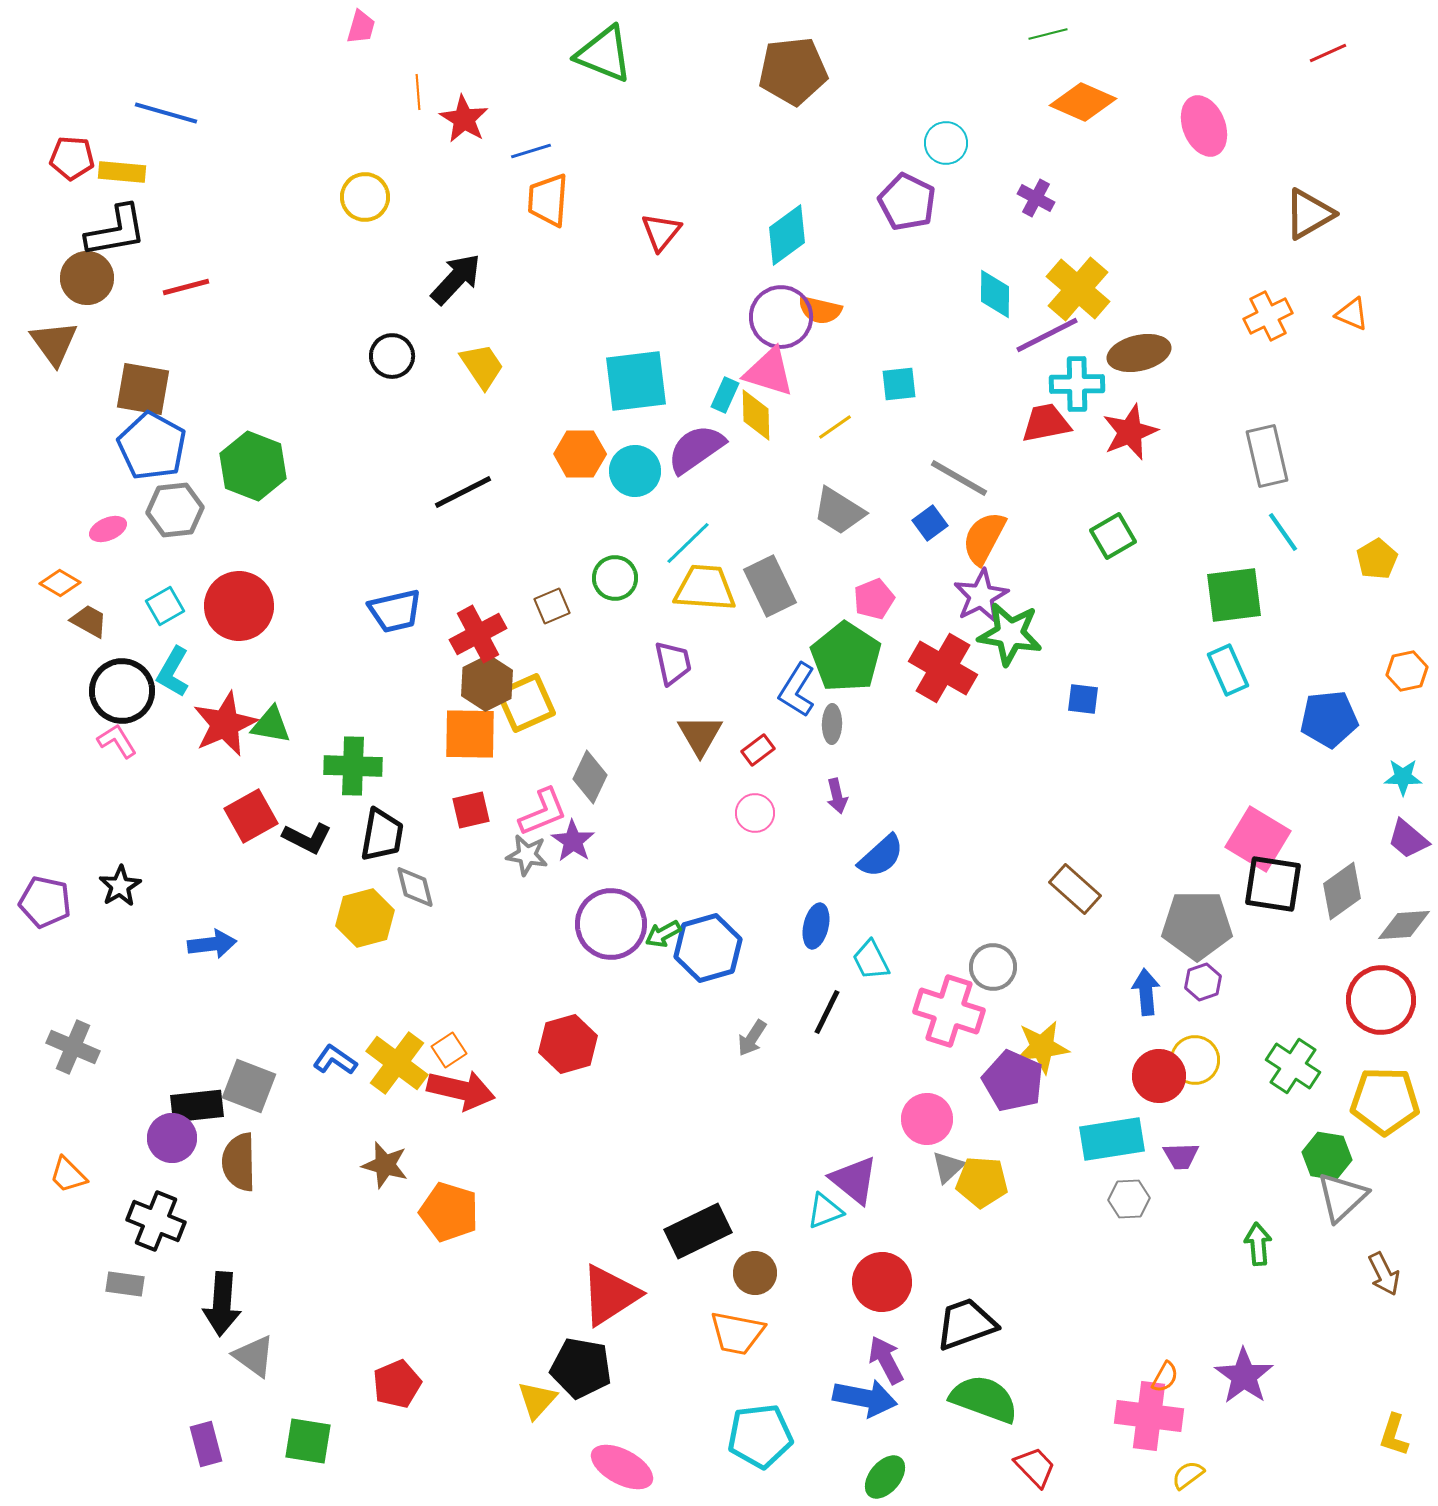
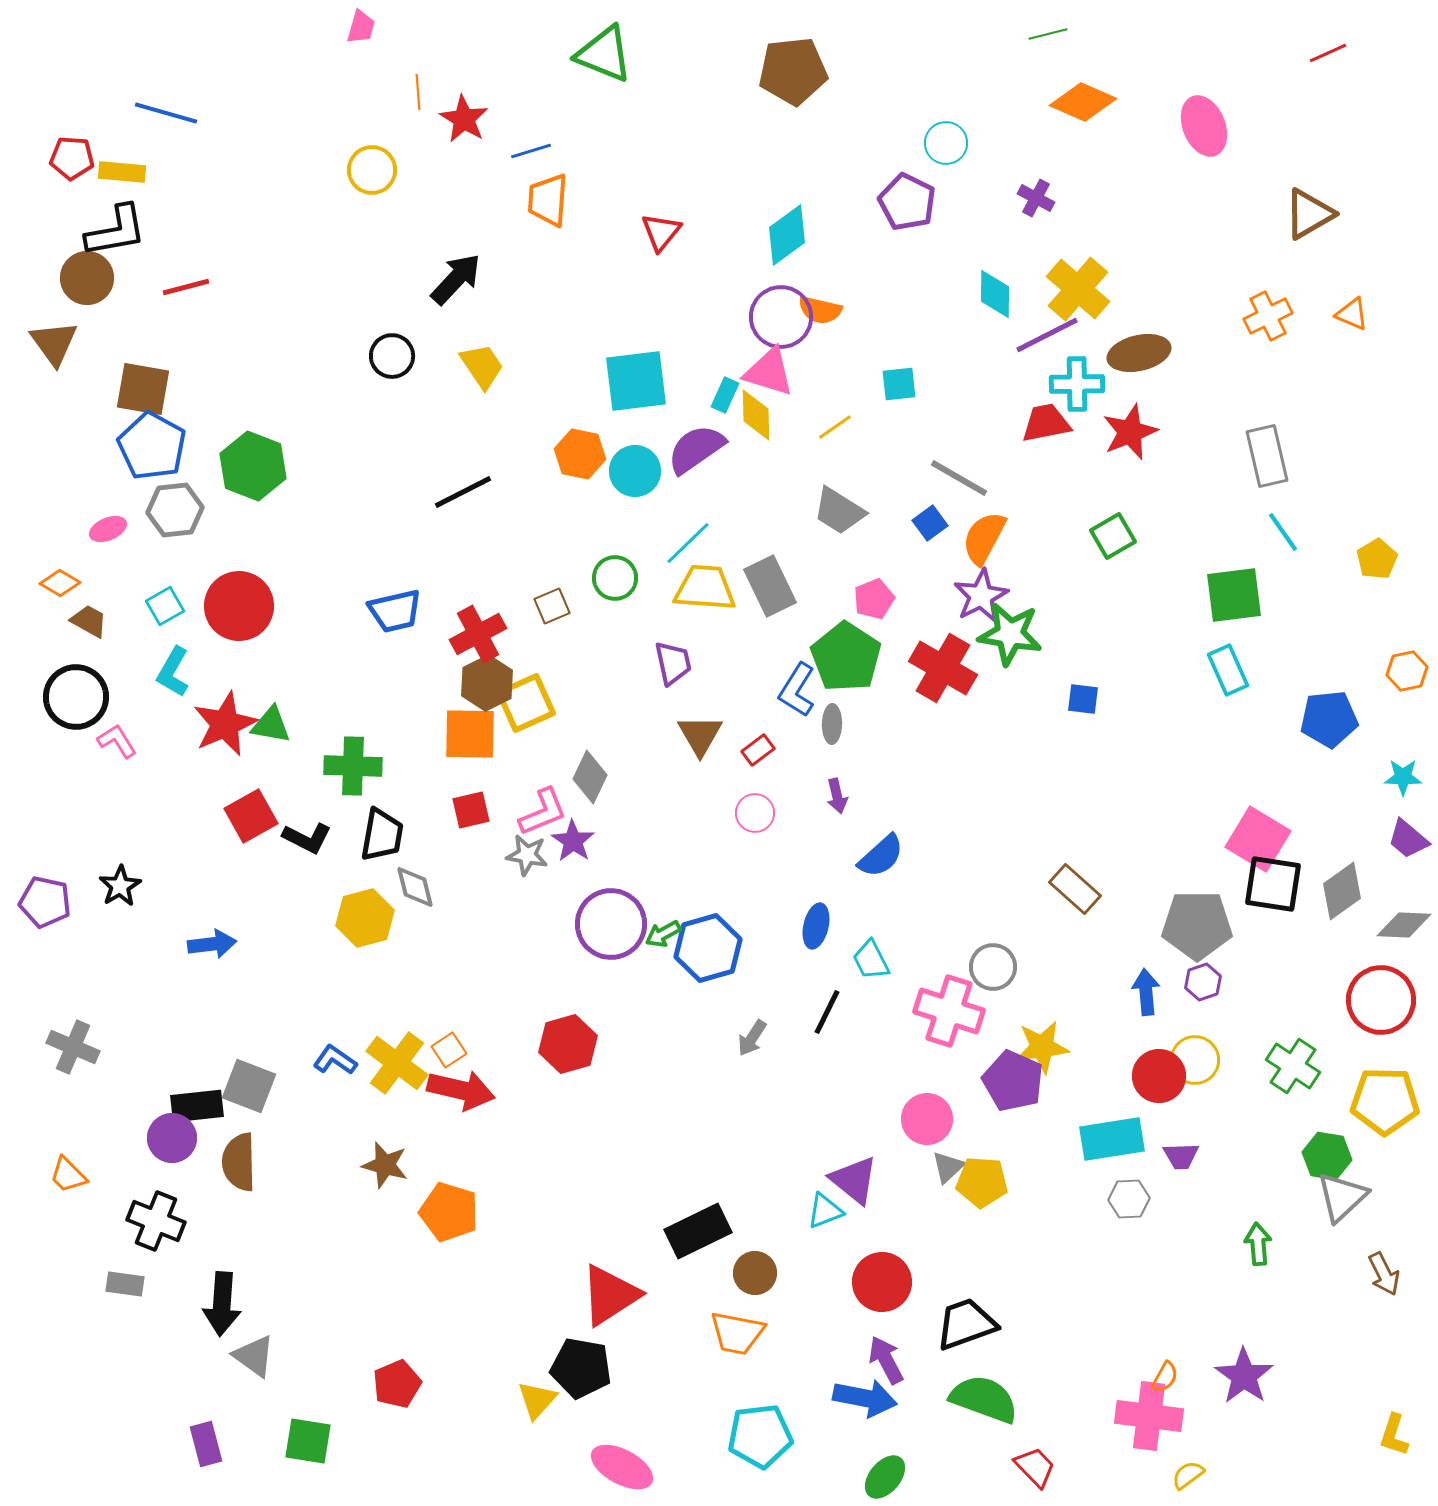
yellow circle at (365, 197): moved 7 px right, 27 px up
orange hexagon at (580, 454): rotated 12 degrees clockwise
black circle at (122, 691): moved 46 px left, 6 px down
gray diamond at (1404, 925): rotated 6 degrees clockwise
